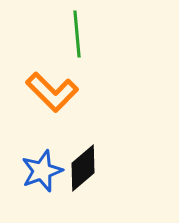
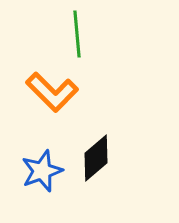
black diamond: moved 13 px right, 10 px up
